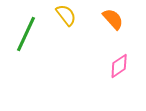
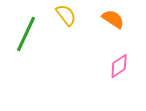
orange semicircle: rotated 15 degrees counterclockwise
